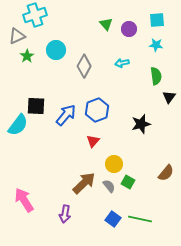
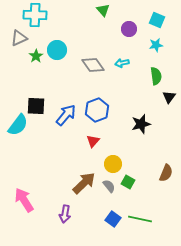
cyan cross: rotated 20 degrees clockwise
cyan square: rotated 28 degrees clockwise
green triangle: moved 3 px left, 14 px up
gray triangle: moved 2 px right, 2 px down
cyan star: rotated 16 degrees counterclockwise
cyan circle: moved 1 px right
green star: moved 9 px right
gray diamond: moved 9 px right, 1 px up; rotated 65 degrees counterclockwise
yellow circle: moved 1 px left
brown semicircle: rotated 18 degrees counterclockwise
